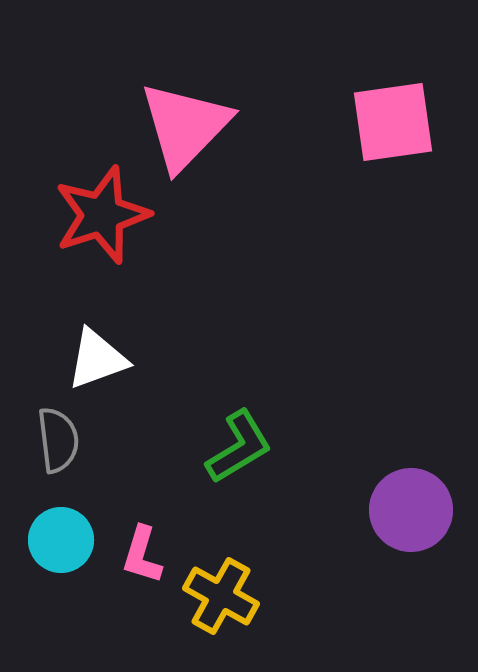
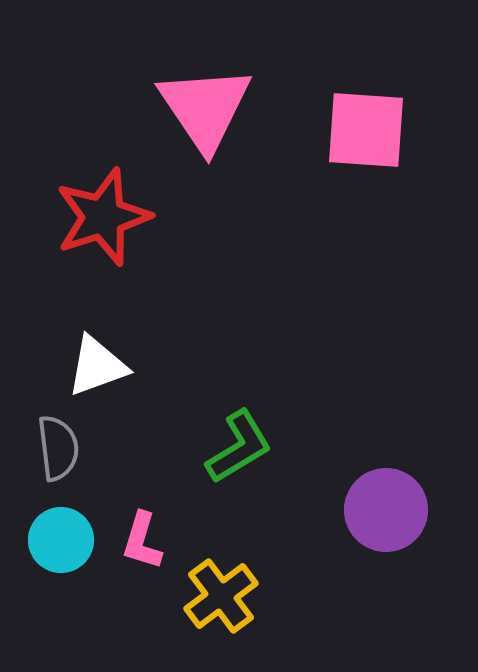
pink square: moved 27 px left, 8 px down; rotated 12 degrees clockwise
pink triangle: moved 20 px right, 18 px up; rotated 18 degrees counterclockwise
red star: moved 1 px right, 2 px down
white triangle: moved 7 px down
gray semicircle: moved 8 px down
purple circle: moved 25 px left
pink L-shape: moved 14 px up
yellow cross: rotated 24 degrees clockwise
